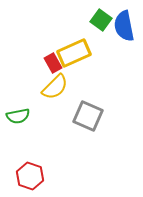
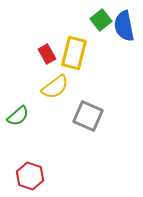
green square: rotated 15 degrees clockwise
yellow rectangle: rotated 52 degrees counterclockwise
red rectangle: moved 6 px left, 9 px up
yellow semicircle: rotated 8 degrees clockwise
green semicircle: rotated 30 degrees counterclockwise
